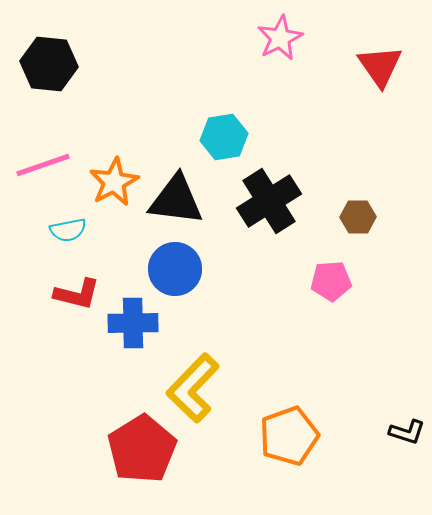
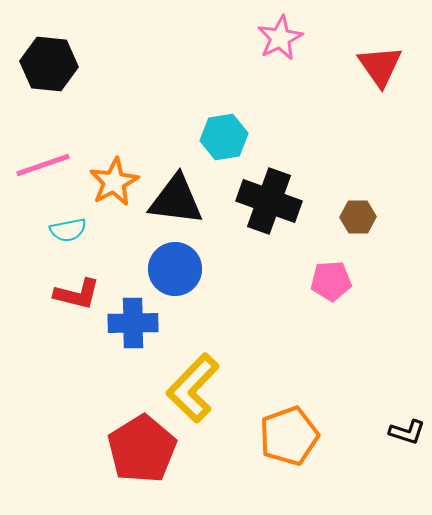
black cross: rotated 38 degrees counterclockwise
